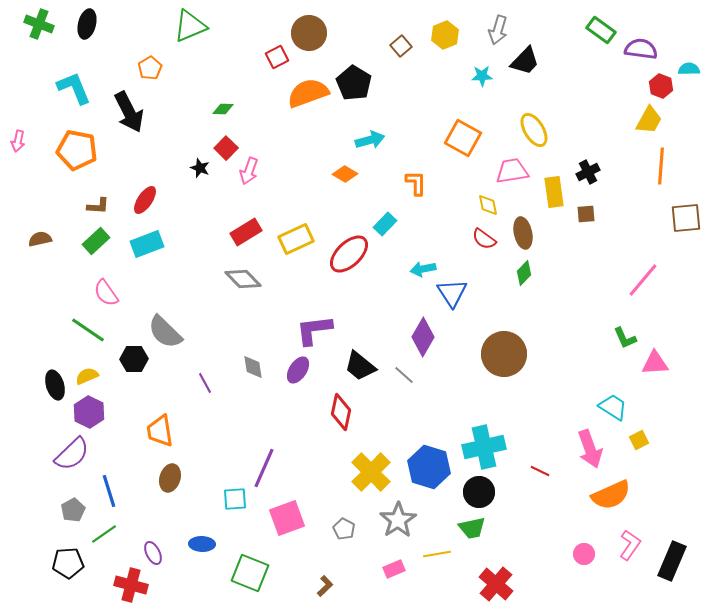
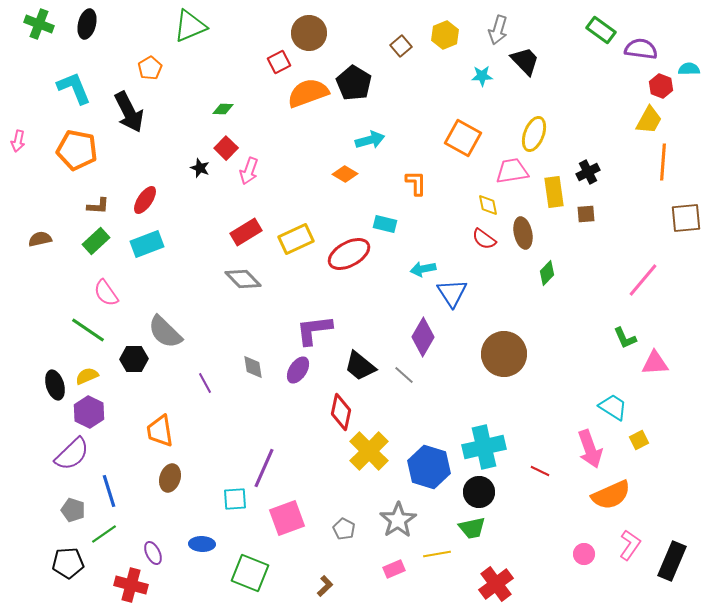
red square at (277, 57): moved 2 px right, 5 px down
black trapezoid at (525, 61): rotated 88 degrees counterclockwise
yellow ellipse at (534, 130): moved 4 px down; rotated 52 degrees clockwise
orange line at (661, 166): moved 2 px right, 4 px up
cyan rectangle at (385, 224): rotated 60 degrees clockwise
red ellipse at (349, 254): rotated 15 degrees clockwise
green diamond at (524, 273): moved 23 px right
yellow cross at (371, 472): moved 2 px left, 21 px up
gray pentagon at (73, 510): rotated 25 degrees counterclockwise
red cross at (496, 584): rotated 12 degrees clockwise
